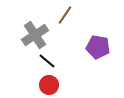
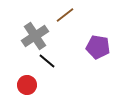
brown line: rotated 18 degrees clockwise
gray cross: moved 1 px down
red circle: moved 22 px left
